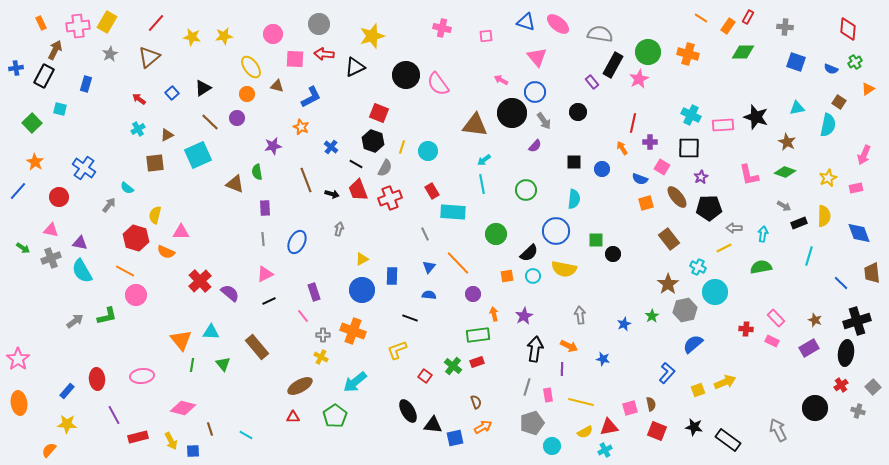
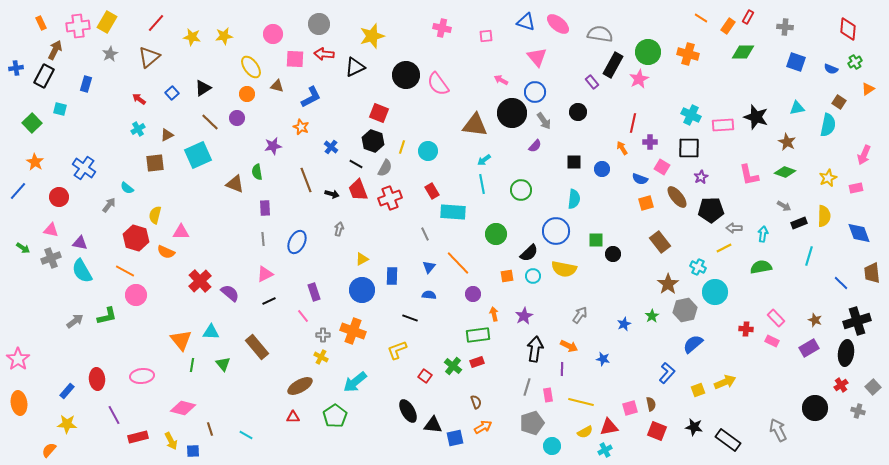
green circle at (526, 190): moved 5 px left
black pentagon at (709, 208): moved 2 px right, 2 px down
brown rectangle at (669, 239): moved 9 px left, 3 px down
gray arrow at (580, 315): rotated 42 degrees clockwise
